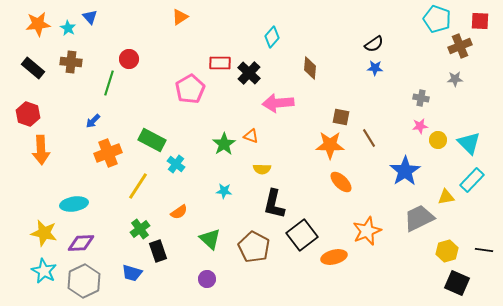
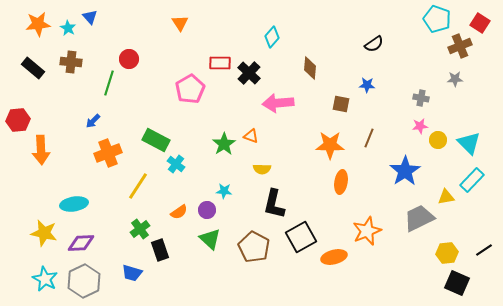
orange triangle at (180, 17): moved 6 px down; rotated 30 degrees counterclockwise
red square at (480, 21): moved 2 px down; rotated 30 degrees clockwise
blue star at (375, 68): moved 8 px left, 17 px down
red hexagon at (28, 114): moved 10 px left, 6 px down; rotated 25 degrees counterclockwise
brown square at (341, 117): moved 13 px up
brown line at (369, 138): rotated 54 degrees clockwise
green rectangle at (152, 140): moved 4 px right
orange ellipse at (341, 182): rotated 55 degrees clockwise
black square at (302, 235): moved 1 px left, 2 px down; rotated 8 degrees clockwise
black line at (484, 250): rotated 42 degrees counterclockwise
black rectangle at (158, 251): moved 2 px right, 1 px up
yellow hexagon at (447, 251): moved 2 px down; rotated 10 degrees clockwise
cyan star at (44, 271): moved 1 px right, 8 px down
purple circle at (207, 279): moved 69 px up
